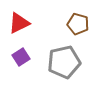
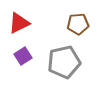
brown pentagon: rotated 20 degrees counterclockwise
purple square: moved 2 px right, 1 px up
